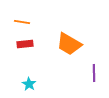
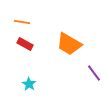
red rectangle: rotated 35 degrees clockwise
purple line: rotated 36 degrees counterclockwise
